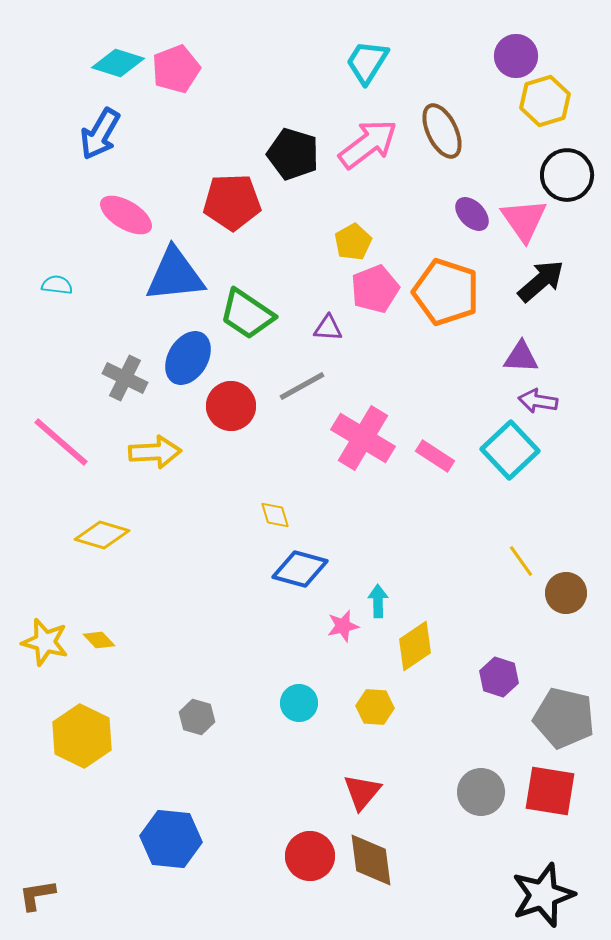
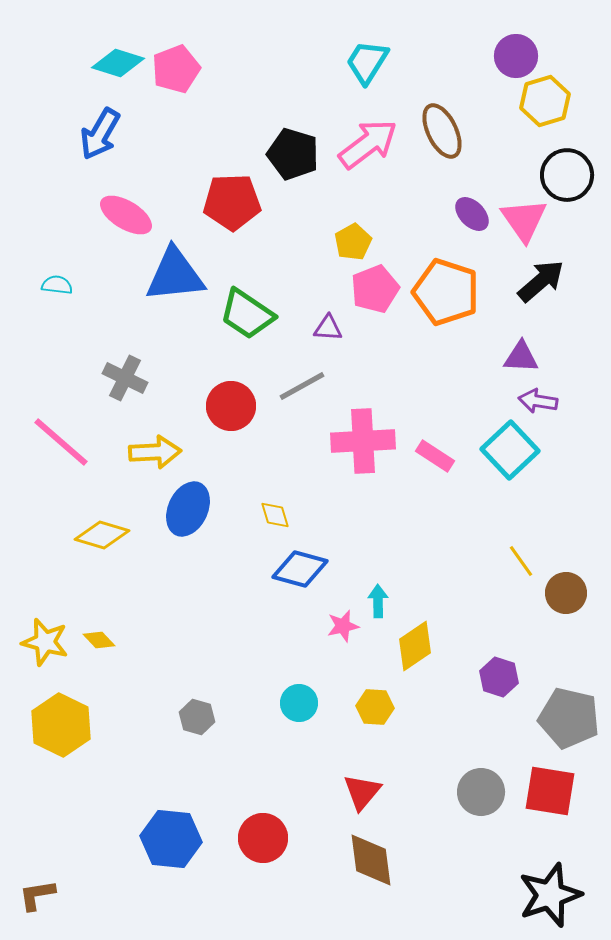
blue ellipse at (188, 358): moved 151 px down; rotated 6 degrees counterclockwise
pink cross at (363, 438): moved 3 px down; rotated 34 degrees counterclockwise
gray pentagon at (564, 718): moved 5 px right
yellow hexagon at (82, 736): moved 21 px left, 11 px up
red circle at (310, 856): moved 47 px left, 18 px up
black star at (543, 895): moved 7 px right
